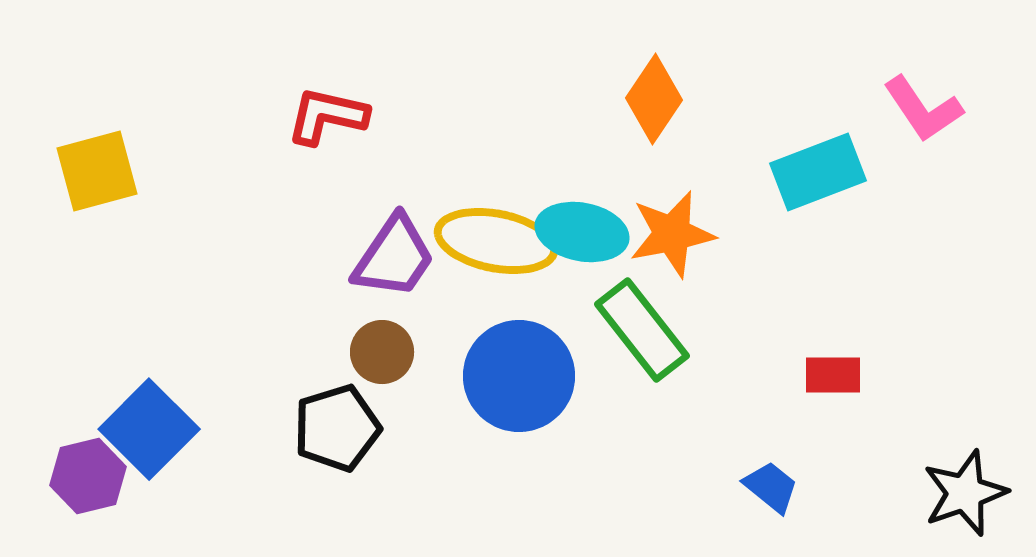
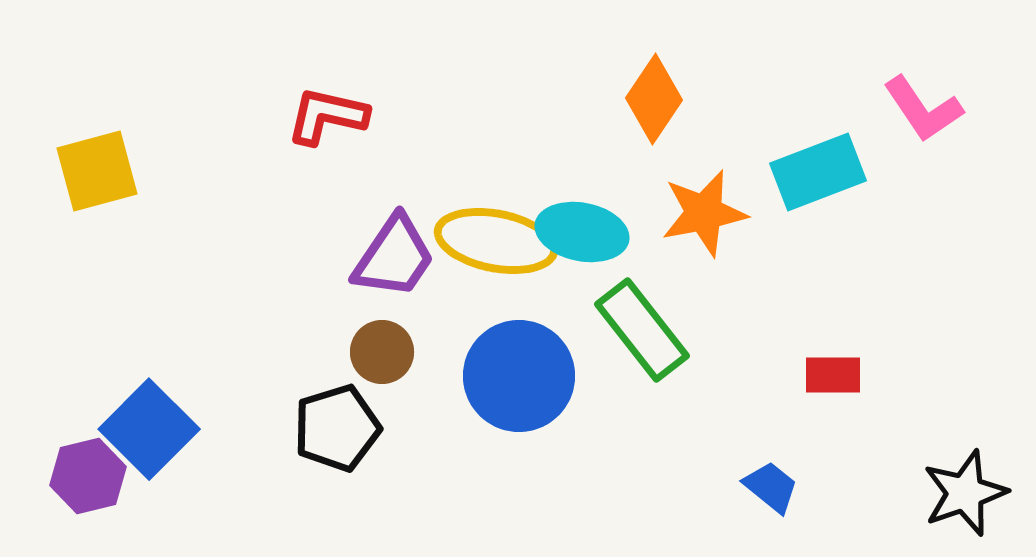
orange star: moved 32 px right, 21 px up
